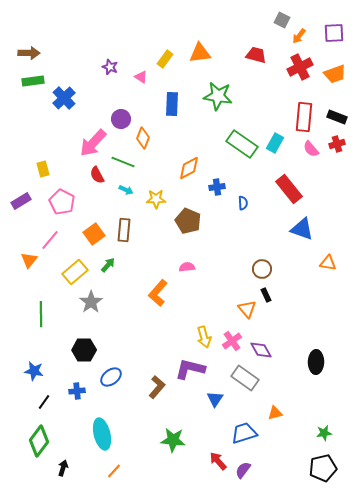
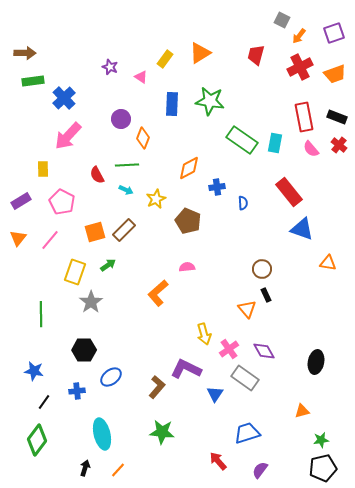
purple square at (334, 33): rotated 15 degrees counterclockwise
brown arrow at (29, 53): moved 4 px left
orange triangle at (200, 53): rotated 25 degrees counterclockwise
red trapezoid at (256, 55): rotated 90 degrees counterclockwise
green star at (218, 96): moved 8 px left, 5 px down
red rectangle at (304, 117): rotated 16 degrees counterclockwise
pink arrow at (93, 143): moved 25 px left, 7 px up
cyan rectangle at (275, 143): rotated 18 degrees counterclockwise
green rectangle at (242, 144): moved 4 px up
red cross at (337, 144): moved 2 px right, 1 px down; rotated 35 degrees counterclockwise
green line at (123, 162): moved 4 px right, 3 px down; rotated 25 degrees counterclockwise
yellow rectangle at (43, 169): rotated 14 degrees clockwise
red rectangle at (289, 189): moved 3 px down
yellow star at (156, 199): rotated 24 degrees counterclockwise
brown rectangle at (124, 230): rotated 40 degrees clockwise
orange square at (94, 234): moved 1 px right, 2 px up; rotated 20 degrees clockwise
orange triangle at (29, 260): moved 11 px left, 22 px up
green arrow at (108, 265): rotated 14 degrees clockwise
yellow rectangle at (75, 272): rotated 30 degrees counterclockwise
orange L-shape at (158, 293): rotated 8 degrees clockwise
yellow arrow at (204, 337): moved 3 px up
pink cross at (232, 341): moved 3 px left, 8 px down
purple diamond at (261, 350): moved 3 px right, 1 px down
black ellipse at (316, 362): rotated 10 degrees clockwise
purple L-shape at (190, 369): moved 4 px left; rotated 12 degrees clockwise
blue triangle at (215, 399): moved 5 px up
orange triangle at (275, 413): moved 27 px right, 2 px up
blue trapezoid at (244, 433): moved 3 px right
green star at (324, 433): moved 3 px left, 7 px down
green star at (173, 440): moved 11 px left, 8 px up
green diamond at (39, 441): moved 2 px left, 1 px up
black arrow at (63, 468): moved 22 px right
purple semicircle at (243, 470): moved 17 px right
orange line at (114, 471): moved 4 px right, 1 px up
